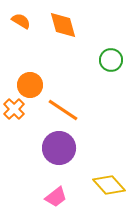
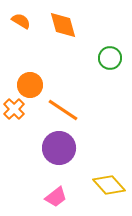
green circle: moved 1 px left, 2 px up
